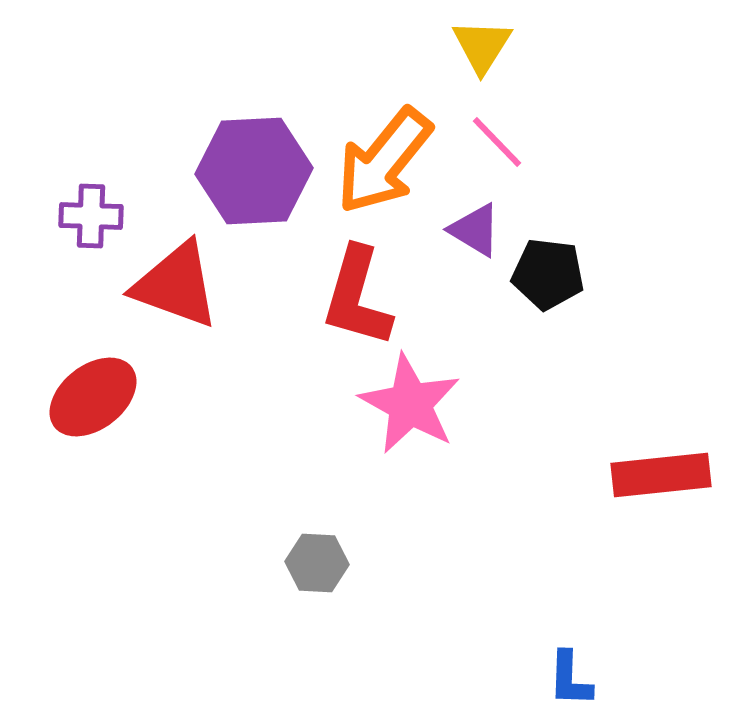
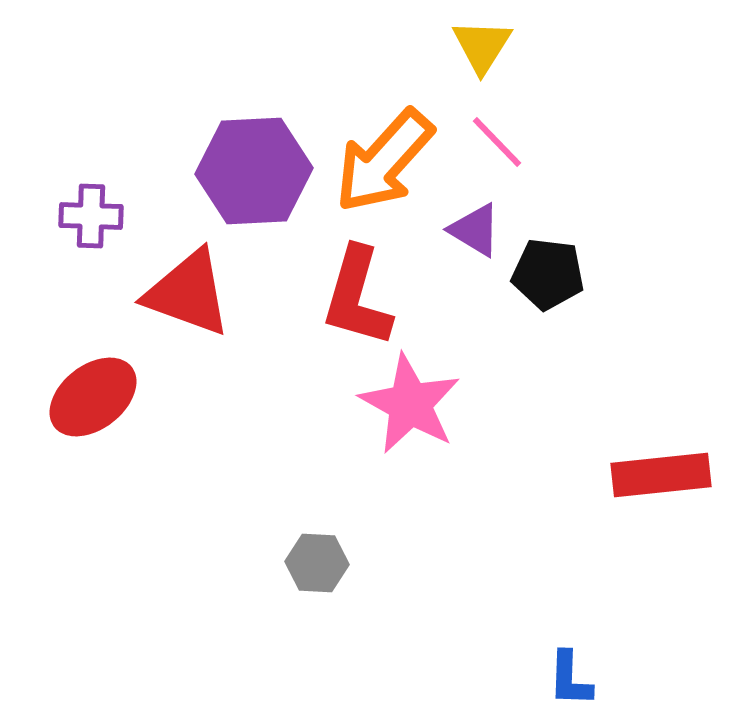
orange arrow: rotated 3 degrees clockwise
red triangle: moved 12 px right, 8 px down
